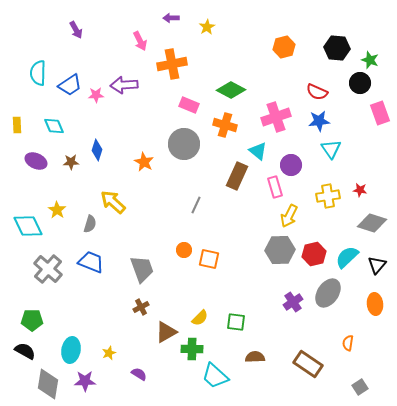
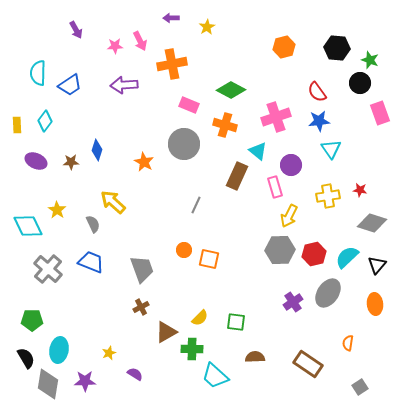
red semicircle at (317, 92): rotated 30 degrees clockwise
pink star at (96, 95): moved 19 px right, 49 px up
cyan diamond at (54, 126): moved 9 px left, 5 px up; rotated 60 degrees clockwise
gray semicircle at (90, 224): moved 3 px right; rotated 42 degrees counterclockwise
cyan ellipse at (71, 350): moved 12 px left
black semicircle at (25, 351): moved 1 px right, 7 px down; rotated 30 degrees clockwise
purple semicircle at (139, 374): moved 4 px left
